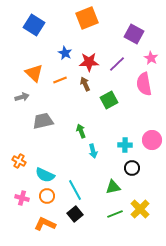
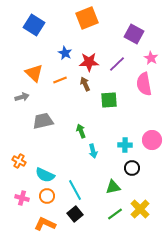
green square: rotated 24 degrees clockwise
green line: rotated 14 degrees counterclockwise
